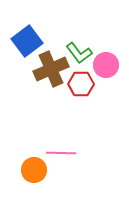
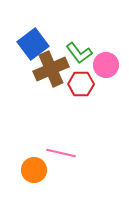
blue square: moved 6 px right, 3 px down
pink line: rotated 12 degrees clockwise
